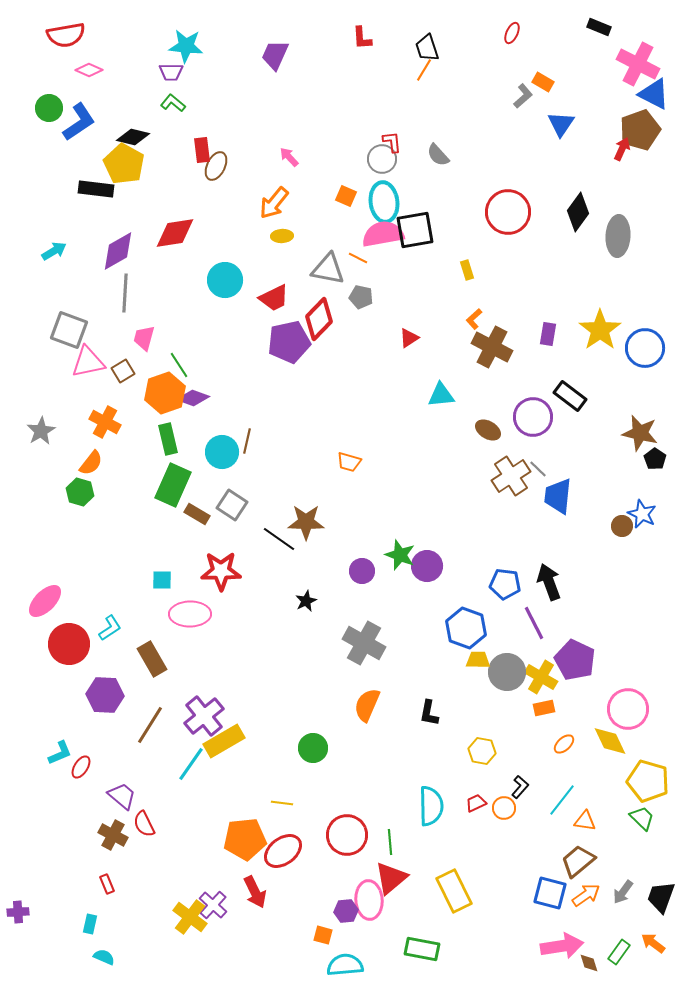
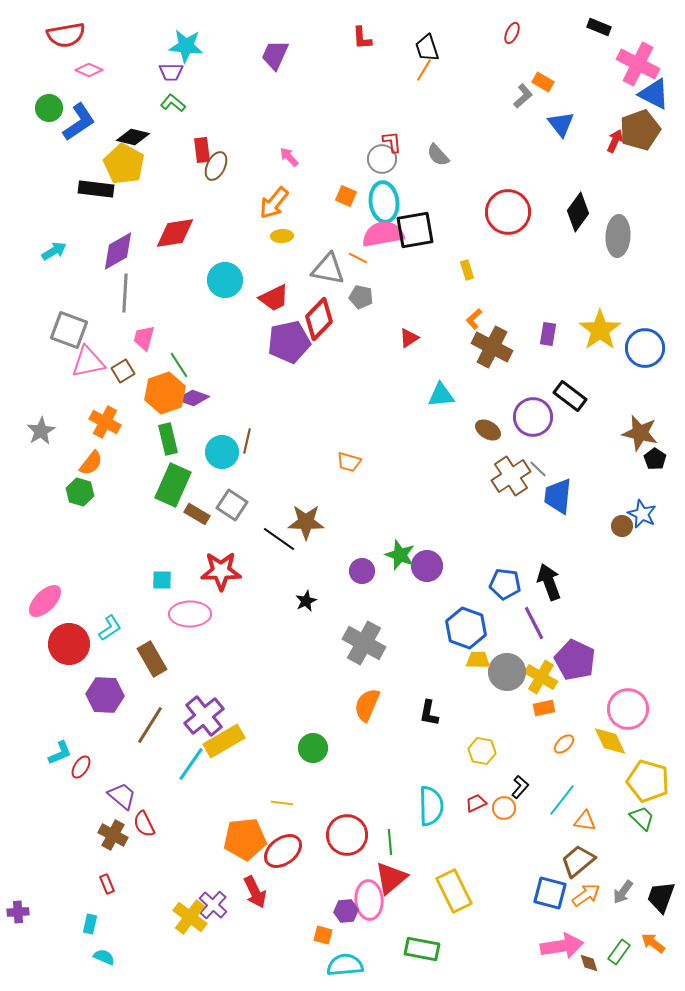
blue triangle at (561, 124): rotated 12 degrees counterclockwise
red arrow at (622, 149): moved 7 px left, 8 px up
